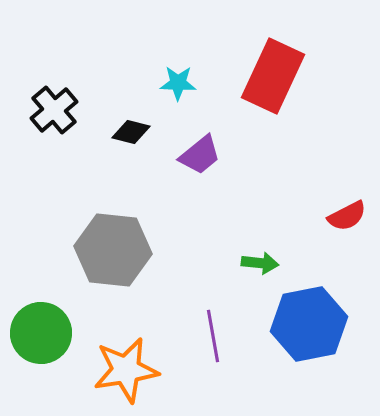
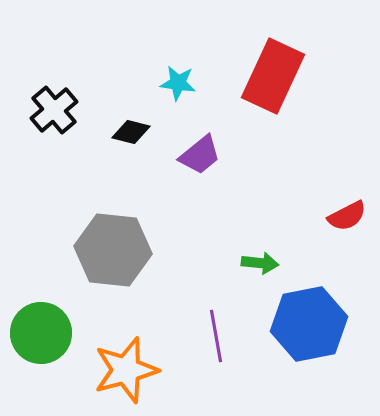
cyan star: rotated 6 degrees clockwise
purple line: moved 3 px right
orange star: rotated 6 degrees counterclockwise
